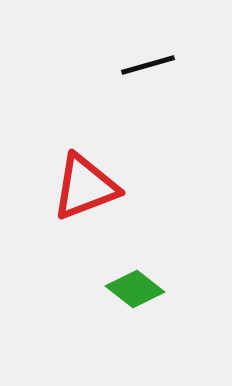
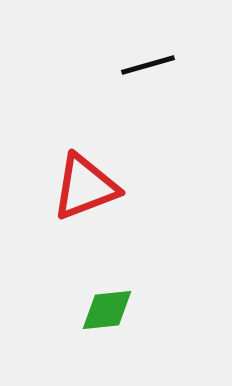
green diamond: moved 28 px left, 21 px down; rotated 44 degrees counterclockwise
